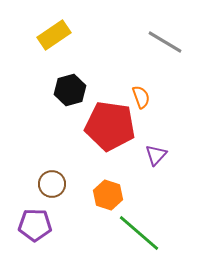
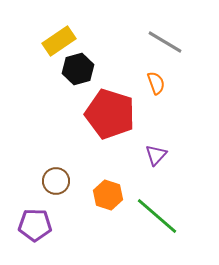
yellow rectangle: moved 5 px right, 6 px down
black hexagon: moved 8 px right, 21 px up
orange semicircle: moved 15 px right, 14 px up
red pentagon: moved 12 px up; rotated 9 degrees clockwise
brown circle: moved 4 px right, 3 px up
green line: moved 18 px right, 17 px up
